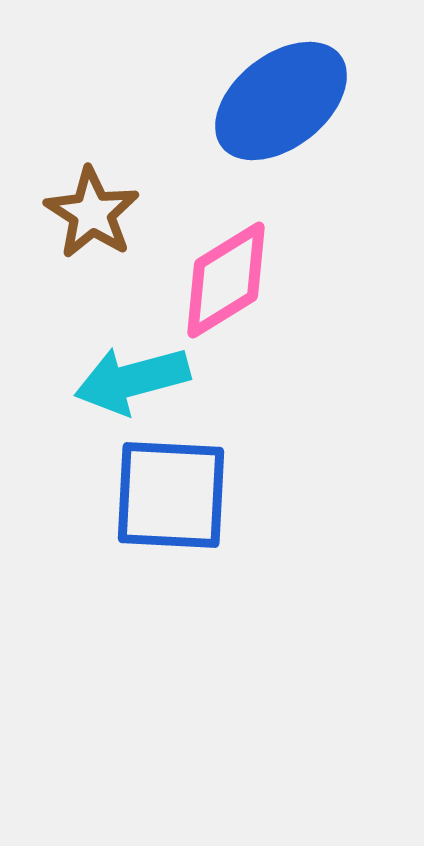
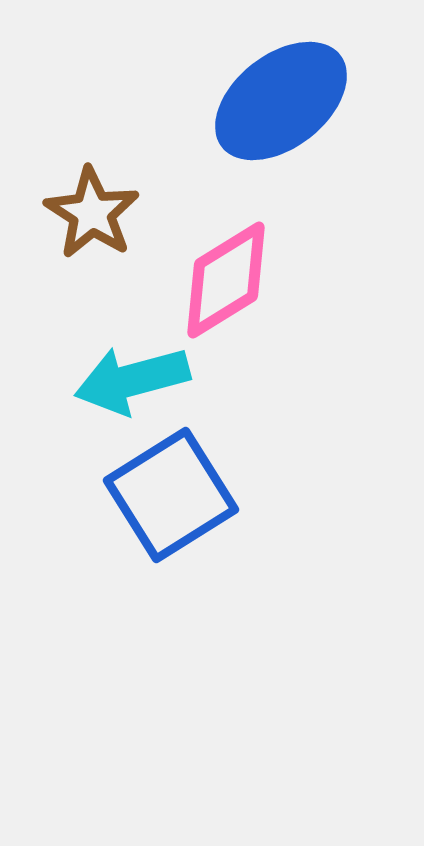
blue square: rotated 35 degrees counterclockwise
